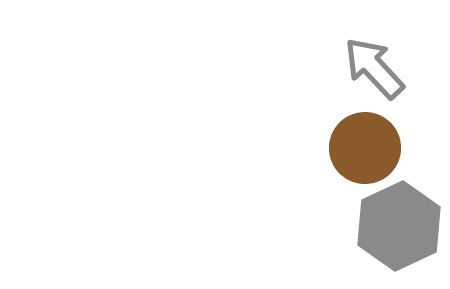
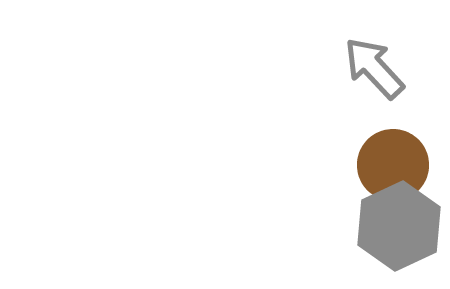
brown circle: moved 28 px right, 17 px down
